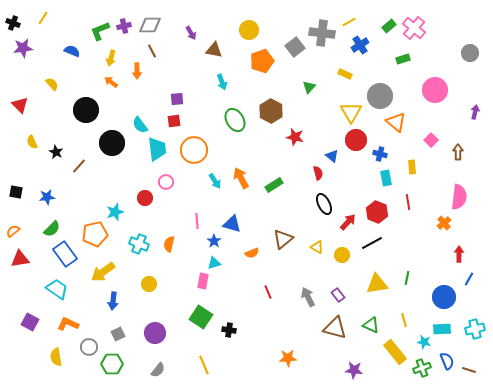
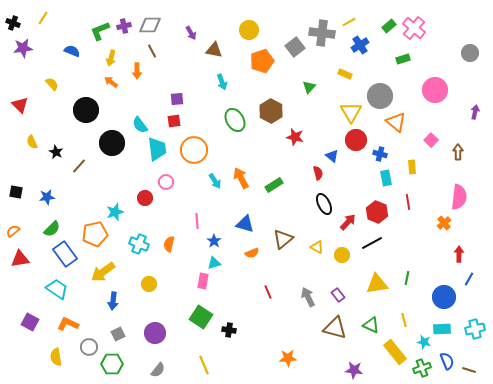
blue triangle at (232, 224): moved 13 px right
